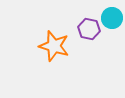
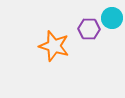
purple hexagon: rotated 10 degrees counterclockwise
